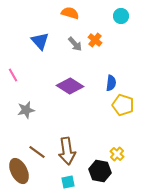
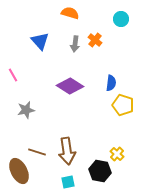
cyan circle: moved 3 px down
gray arrow: rotated 49 degrees clockwise
brown line: rotated 18 degrees counterclockwise
